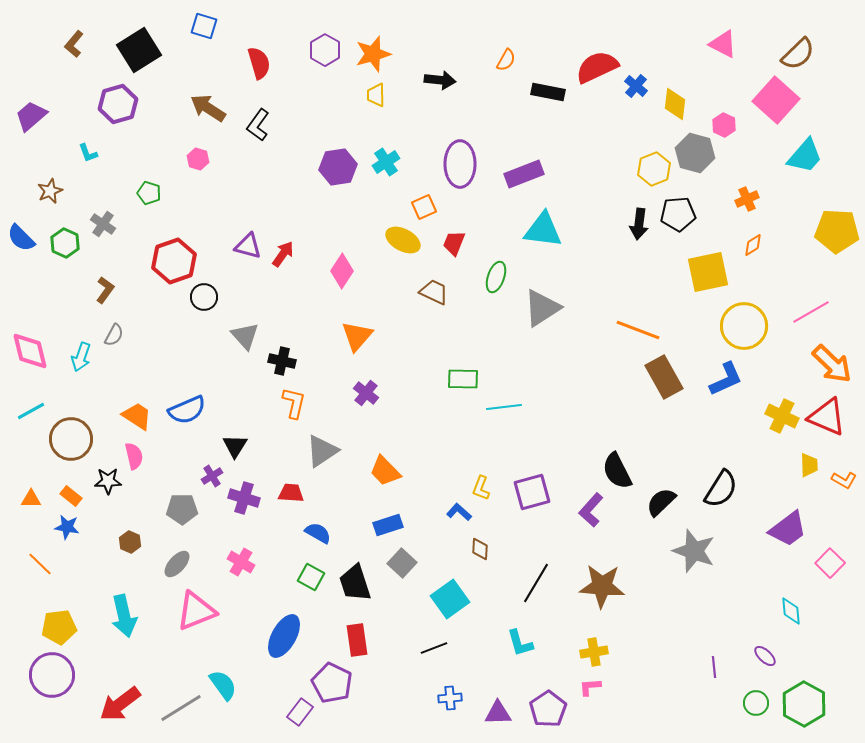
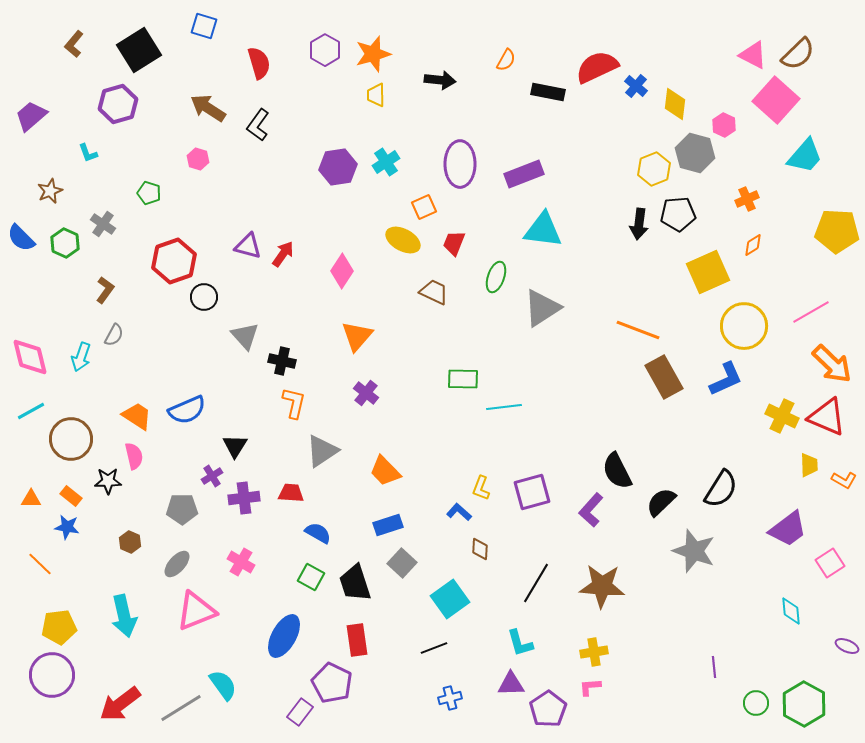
pink triangle at (723, 44): moved 30 px right, 11 px down
yellow square at (708, 272): rotated 12 degrees counterclockwise
pink diamond at (30, 351): moved 6 px down
purple cross at (244, 498): rotated 24 degrees counterclockwise
pink square at (830, 563): rotated 12 degrees clockwise
purple ellipse at (765, 656): moved 82 px right, 10 px up; rotated 20 degrees counterclockwise
blue cross at (450, 698): rotated 10 degrees counterclockwise
purple triangle at (498, 713): moved 13 px right, 29 px up
